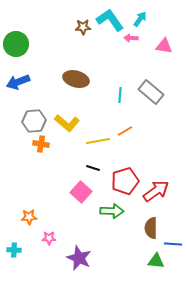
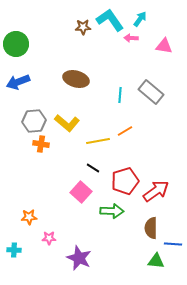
black line: rotated 16 degrees clockwise
